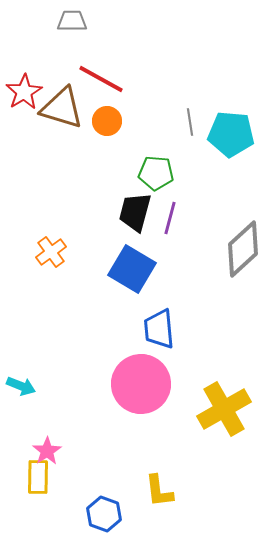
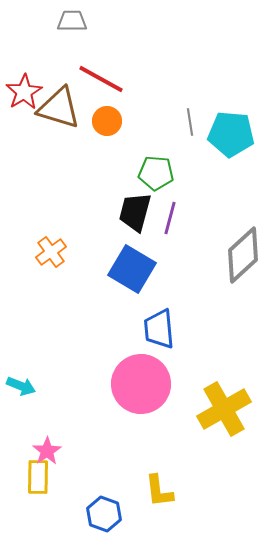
brown triangle: moved 3 px left
gray diamond: moved 6 px down
